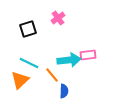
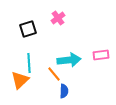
pink rectangle: moved 13 px right
cyan line: rotated 60 degrees clockwise
orange line: moved 2 px right, 1 px up
